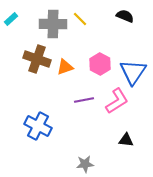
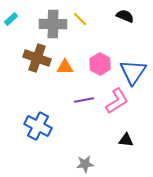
brown cross: moved 1 px up
orange triangle: rotated 18 degrees clockwise
